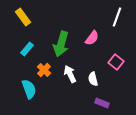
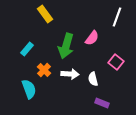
yellow rectangle: moved 22 px right, 3 px up
green arrow: moved 5 px right, 2 px down
white arrow: rotated 120 degrees clockwise
